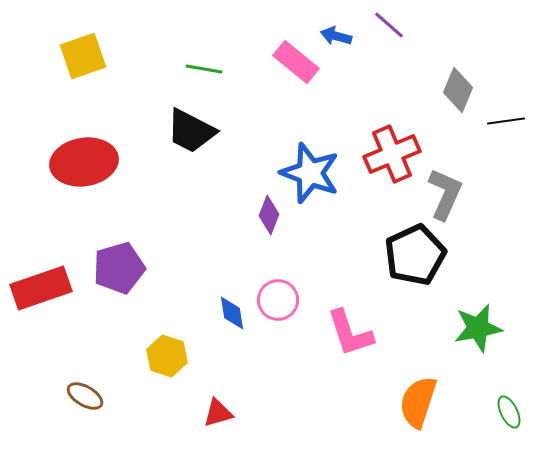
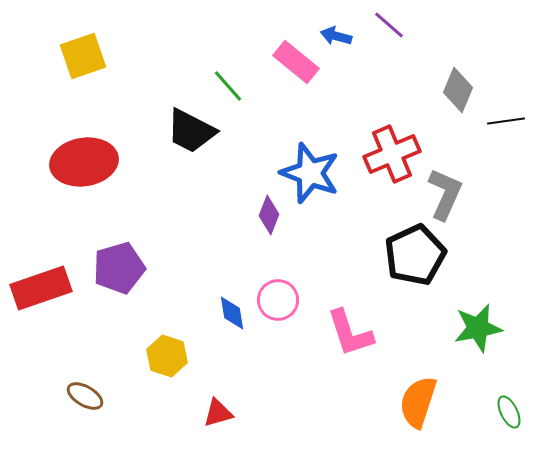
green line: moved 24 px right, 17 px down; rotated 39 degrees clockwise
